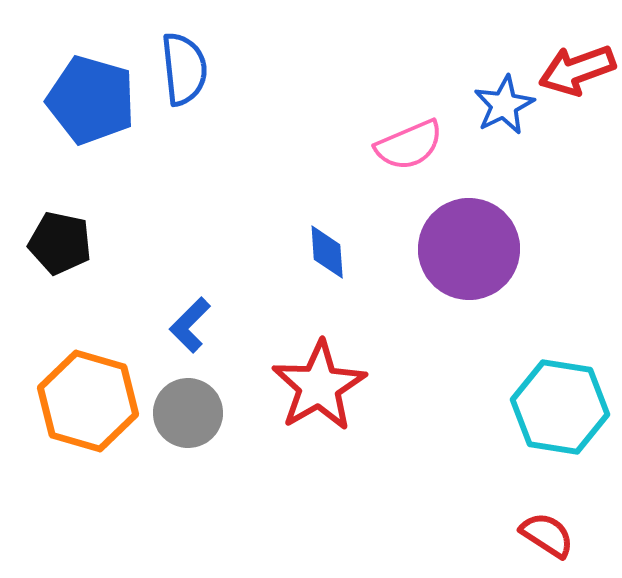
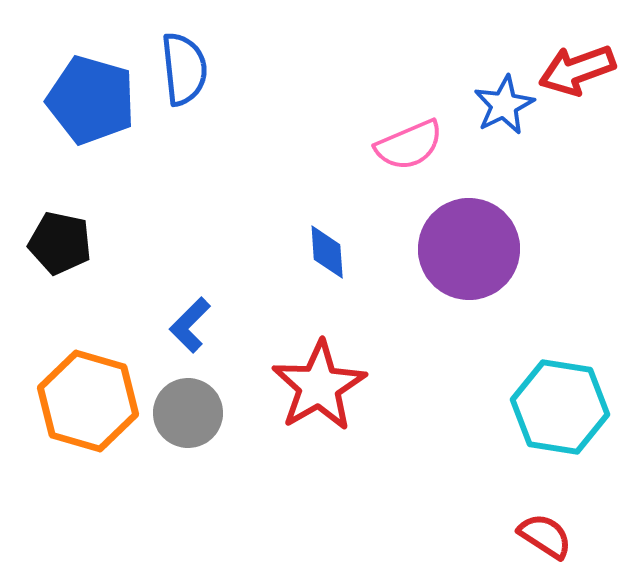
red semicircle: moved 2 px left, 1 px down
